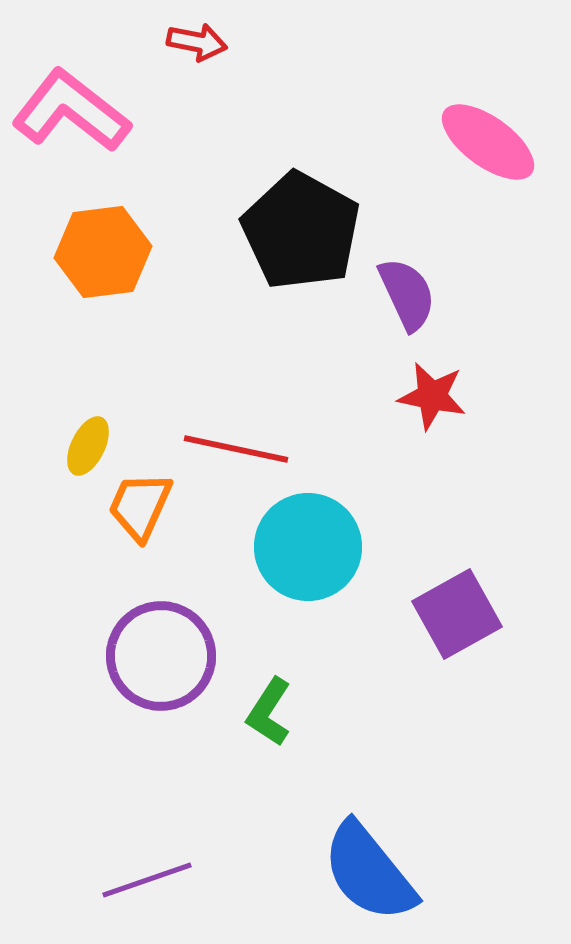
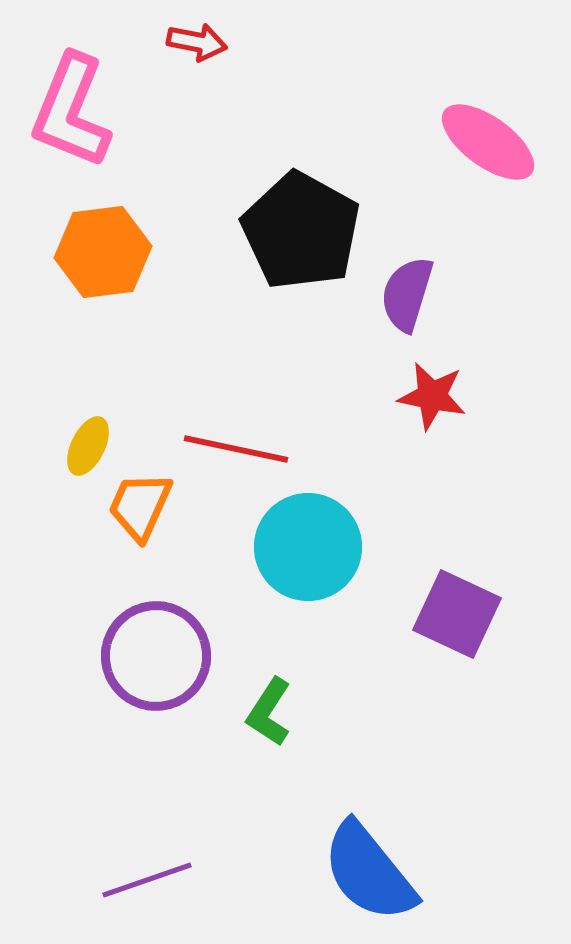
pink L-shape: rotated 106 degrees counterclockwise
purple semicircle: rotated 138 degrees counterclockwise
purple square: rotated 36 degrees counterclockwise
purple circle: moved 5 px left
